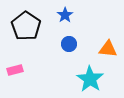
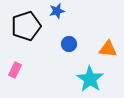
blue star: moved 8 px left, 4 px up; rotated 21 degrees clockwise
black pentagon: rotated 20 degrees clockwise
pink rectangle: rotated 49 degrees counterclockwise
